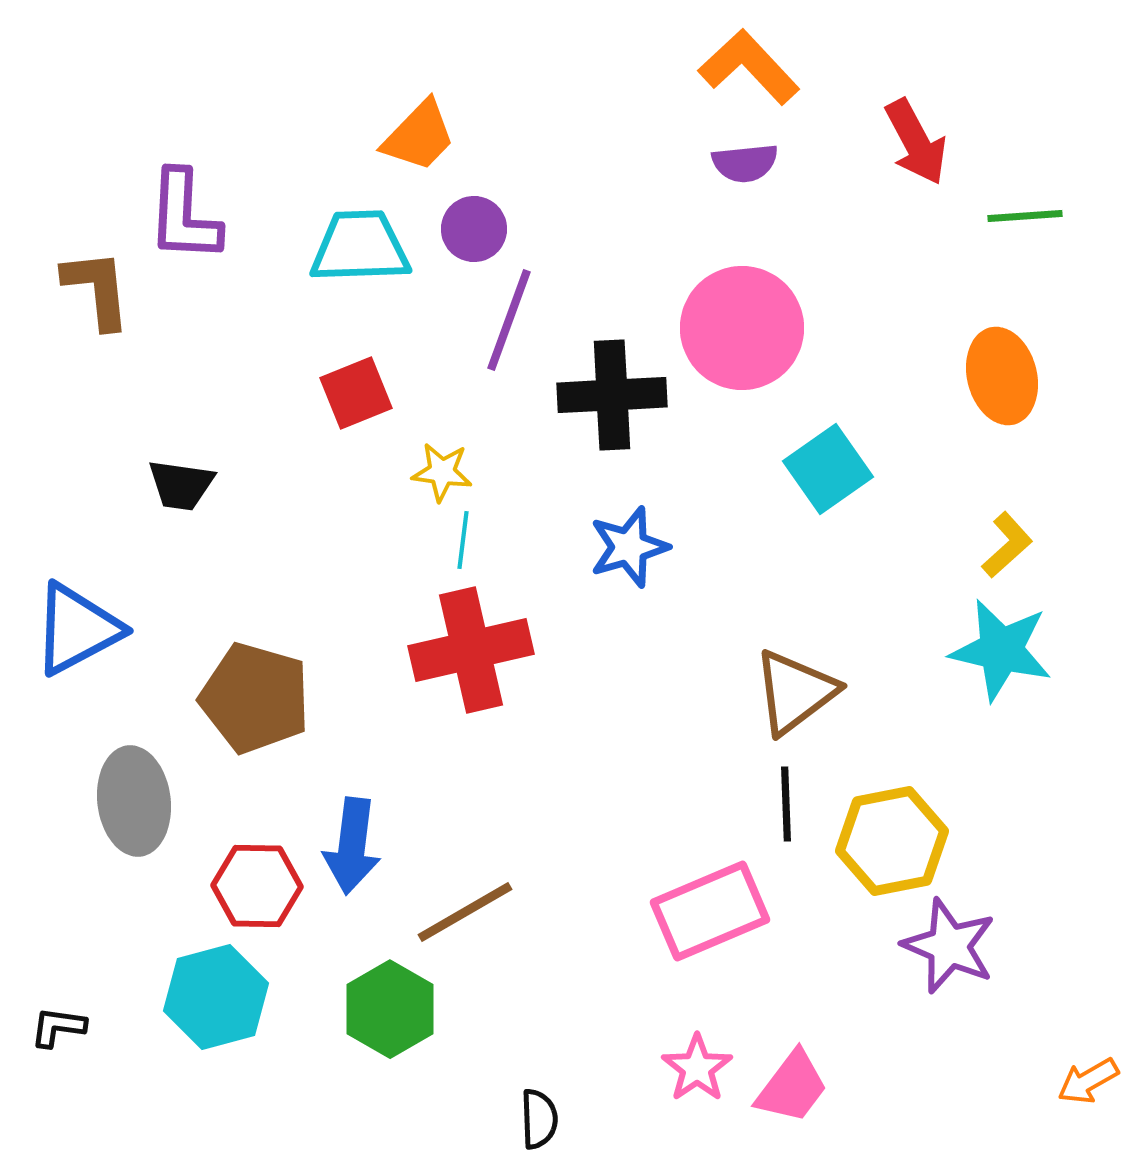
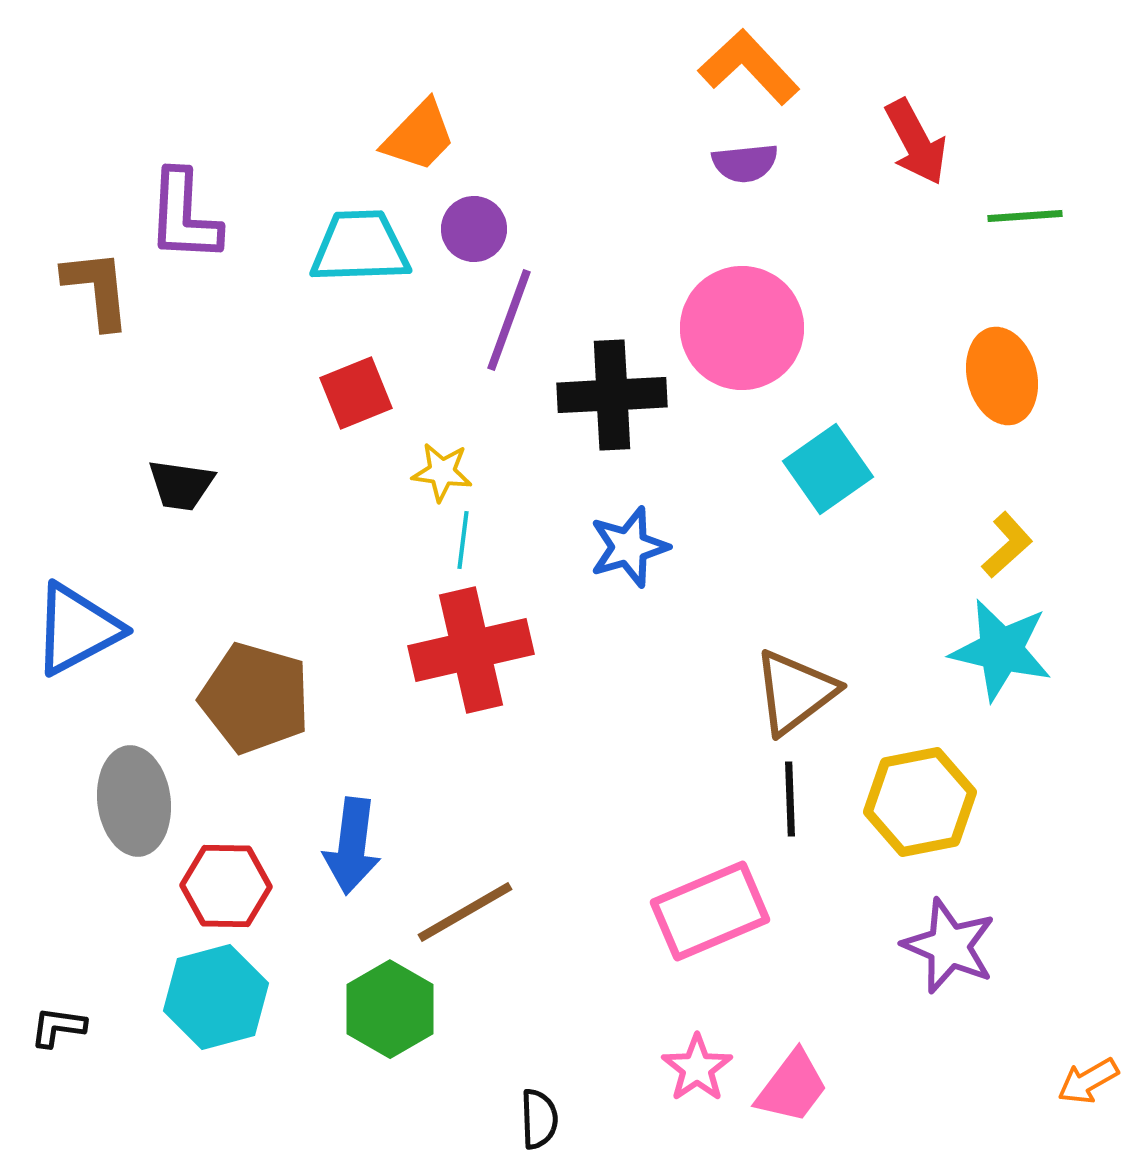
black line: moved 4 px right, 5 px up
yellow hexagon: moved 28 px right, 39 px up
red hexagon: moved 31 px left
